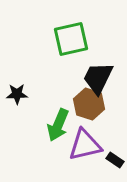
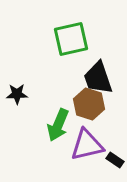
black trapezoid: rotated 45 degrees counterclockwise
purple triangle: moved 2 px right
